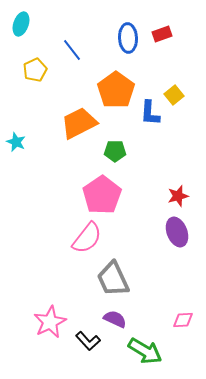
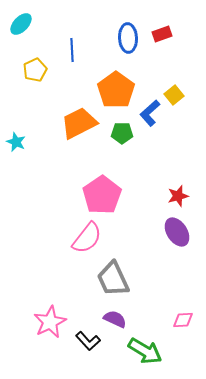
cyan ellipse: rotated 25 degrees clockwise
blue line: rotated 35 degrees clockwise
blue L-shape: rotated 44 degrees clockwise
green pentagon: moved 7 px right, 18 px up
purple ellipse: rotated 12 degrees counterclockwise
